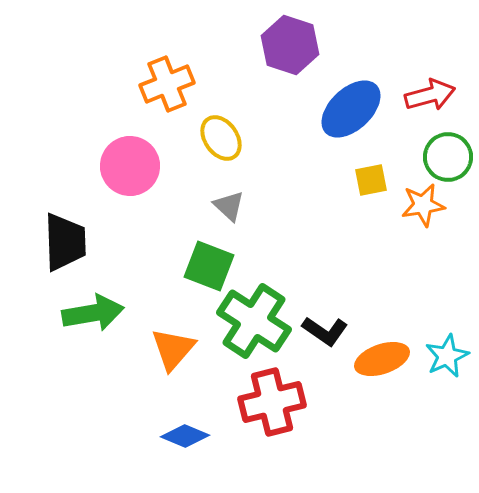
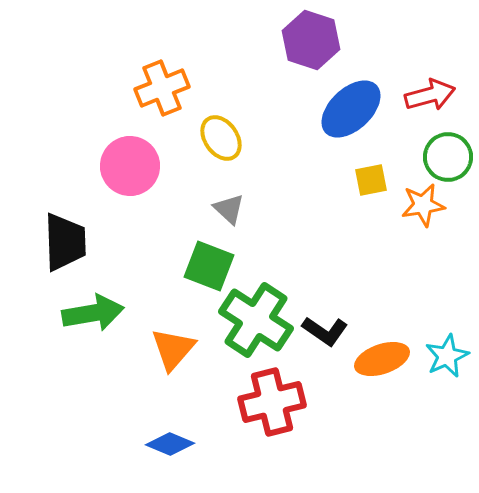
purple hexagon: moved 21 px right, 5 px up
orange cross: moved 5 px left, 4 px down
gray triangle: moved 3 px down
green cross: moved 2 px right, 1 px up
blue diamond: moved 15 px left, 8 px down
